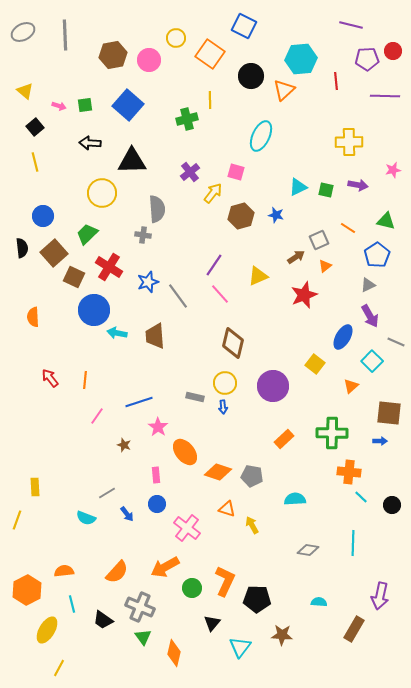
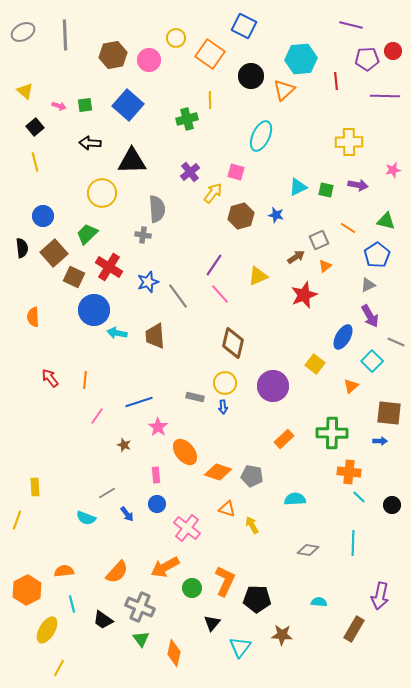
cyan line at (361, 497): moved 2 px left
green triangle at (143, 637): moved 2 px left, 2 px down
